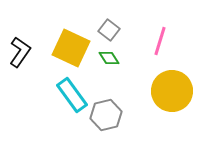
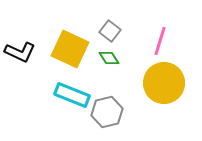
gray square: moved 1 px right, 1 px down
yellow square: moved 1 px left, 1 px down
black L-shape: rotated 80 degrees clockwise
yellow circle: moved 8 px left, 8 px up
cyan rectangle: rotated 32 degrees counterclockwise
gray hexagon: moved 1 px right, 3 px up
